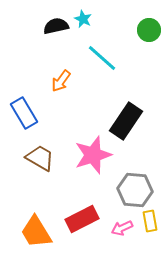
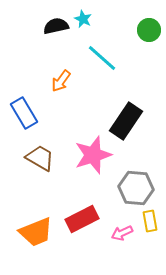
gray hexagon: moved 1 px right, 2 px up
pink arrow: moved 5 px down
orange trapezoid: rotated 81 degrees counterclockwise
